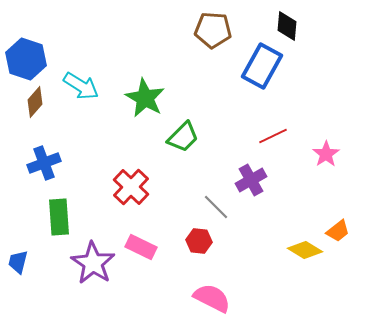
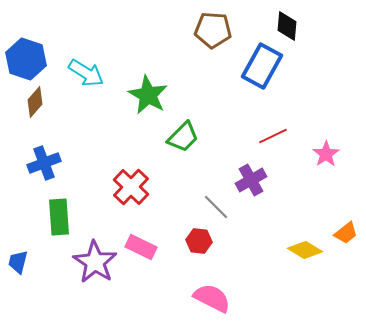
cyan arrow: moved 5 px right, 13 px up
green star: moved 3 px right, 3 px up
orange trapezoid: moved 8 px right, 2 px down
purple star: moved 2 px right, 1 px up
